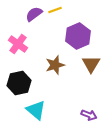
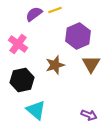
black hexagon: moved 3 px right, 3 px up
